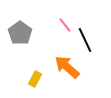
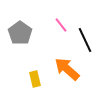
pink line: moved 4 px left
orange arrow: moved 2 px down
yellow rectangle: rotated 42 degrees counterclockwise
